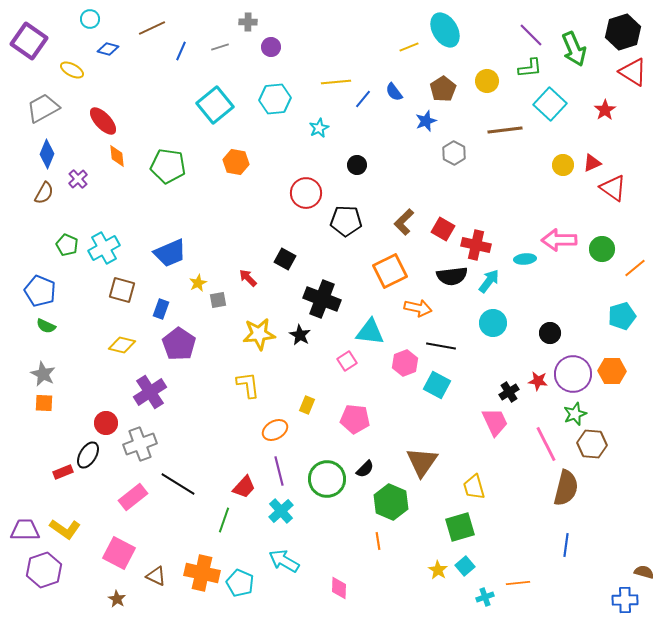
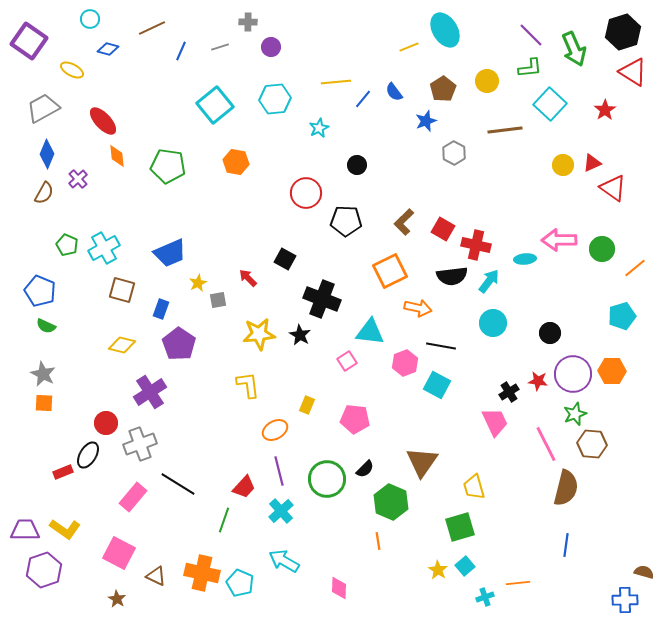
pink rectangle at (133, 497): rotated 12 degrees counterclockwise
